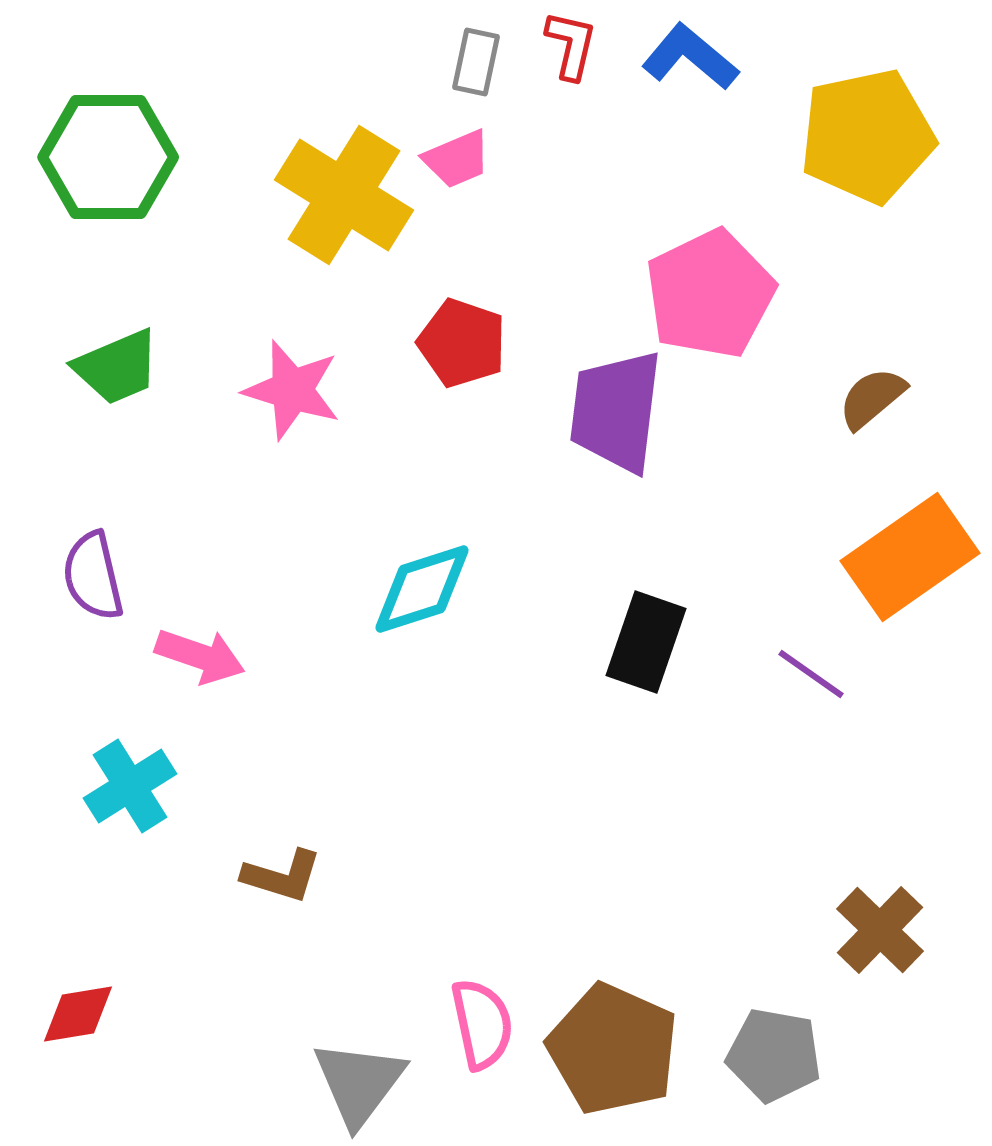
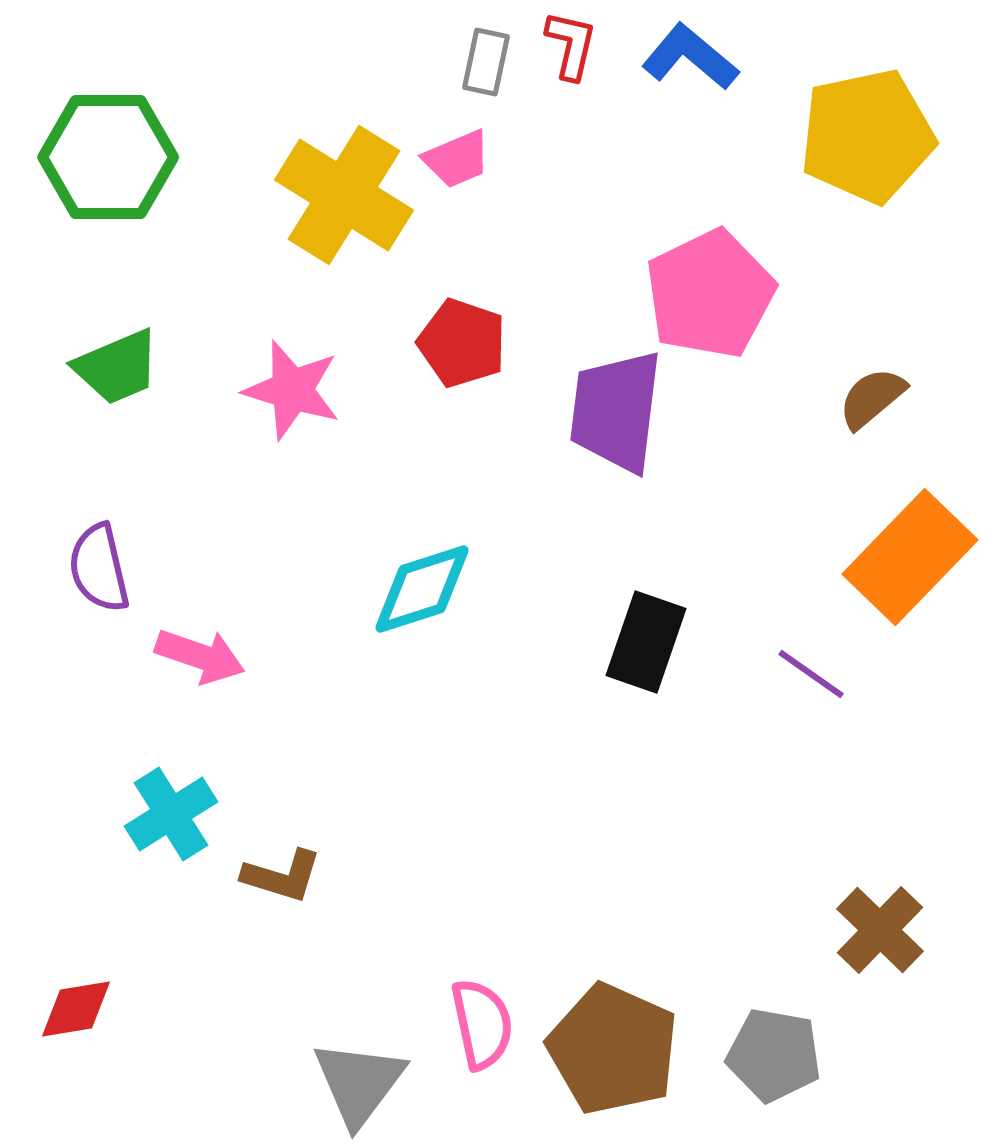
gray rectangle: moved 10 px right
orange rectangle: rotated 11 degrees counterclockwise
purple semicircle: moved 6 px right, 8 px up
cyan cross: moved 41 px right, 28 px down
red diamond: moved 2 px left, 5 px up
